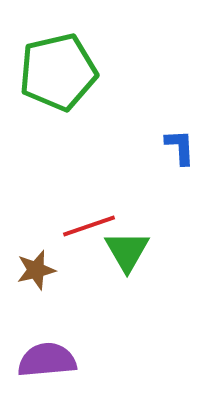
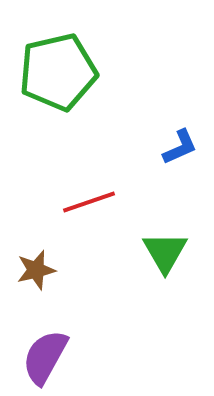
blue L-shape: rotated 69 degrees clockwise
red line: moved 24 px up
green triangle: moved 38 px right, 1 px down
purple semicircle: moved 2 px left, 3 px up; rotated 56 degrees counterclockwise
